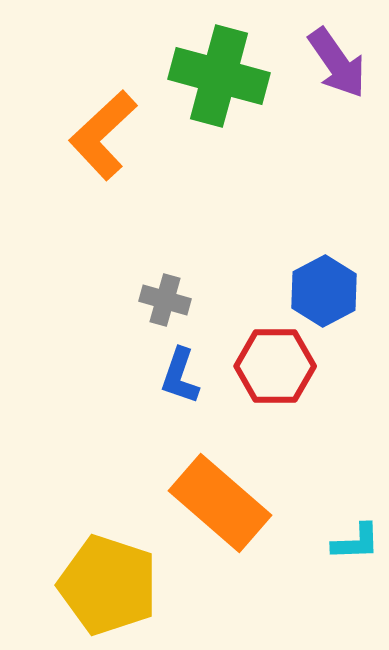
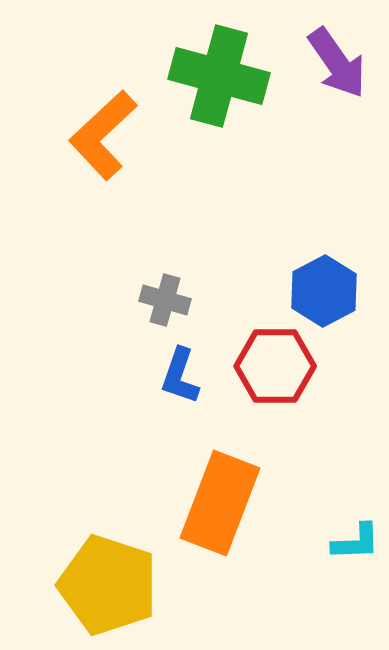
orange rectangle: rotated 70 degrees clockwise
